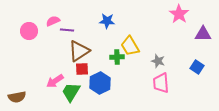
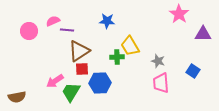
blue square: moved 4 px left, 4 px down
blue hexagon: rotated 25 degrees clockwise
